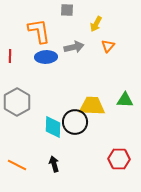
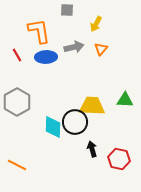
orange triangle: moved 7 px left, 3 px down
red line: moved 7 px right, 1 px up; rotated 32 degrees counterclockwise
red hexagon: rotated 10 degrees clockwise
black arrow: moved 38 px right, 15 px up
